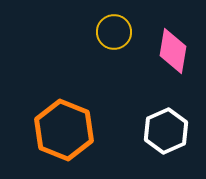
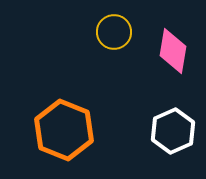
white hexagon: moved 7 px right
